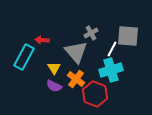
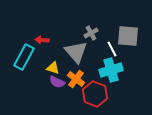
white line: rotated 56 degrees counterclockwise
yellow triangle: moved 1 px left; rotated 40 degrees counterclockwise
purple semicircle: moved 3 px right, 4 px up
